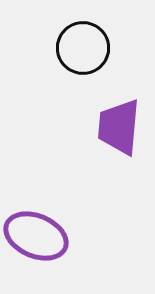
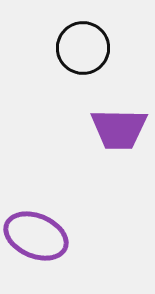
purple trapezoid: moved 2 px down; rotated 94 degrees counterclockwise
